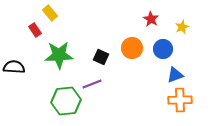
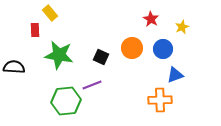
red rectangle: rotated 32 degrees clockwise
green star: rotated 12 degrees clockwise
purple line: moved 1 px down
orange cross: moved 20 px left
